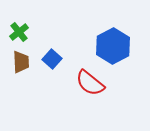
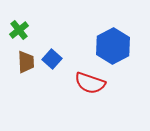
green cross: moved 2 px up
brown trapezoid: moved 5 px right
red semicircle: rotated 20 degrees counterclockwise
